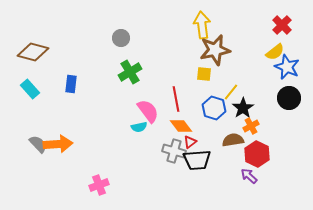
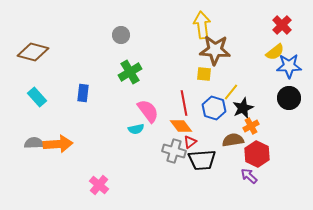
gray circle: moved 3 px up
brown star: rotated 16 degrees clockwise
blue star: moved 2 px right, 1 px up; rotated 25 degrees counterclockwise
blue rectangle: moved 12 px right, 9 px down
cyan rectangle: moved 7 px right, 8 px down
red line: moved 8 px right, 4 px down
black star: rotated 10 degrees clockwise
cyan semicircle: moved 3 px left, 2 px down
gray semicircle: moved 4 px left, 1 px up; rotated 48 degrees counterclockwise
black trapezoid: moved 5 px right
pink cross: rotated 30 degrees counterclockwise
